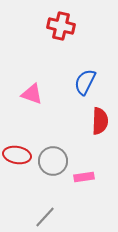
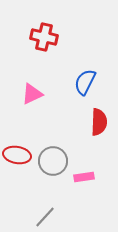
red cross: moved 17 px left, 11 px down
pink triangle: rotated 45 degrees counterclockwise
red semicircle: moved 1 px left, 1 px down
